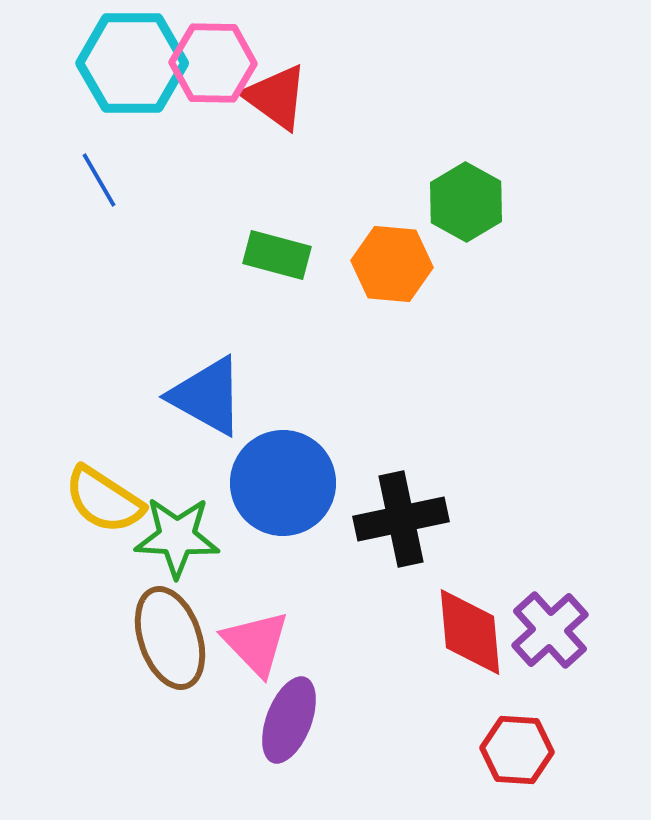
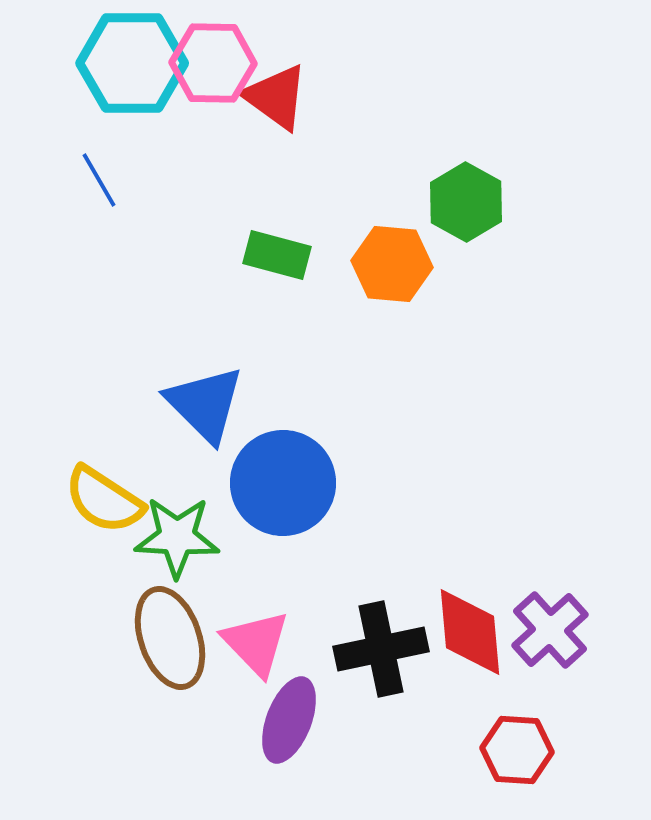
blue triangle: moved 2 px left, 8 px down; rotated 16 degrees clockwise
black cross: moved 20 px left, 130 px down
